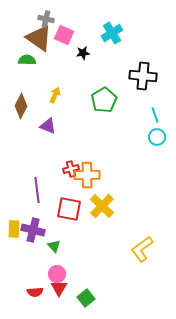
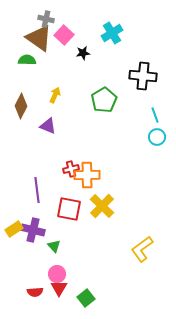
pink square: rotated 18 degrees clockwise
yellow rectangle: rotated 54 degrees clockwise
